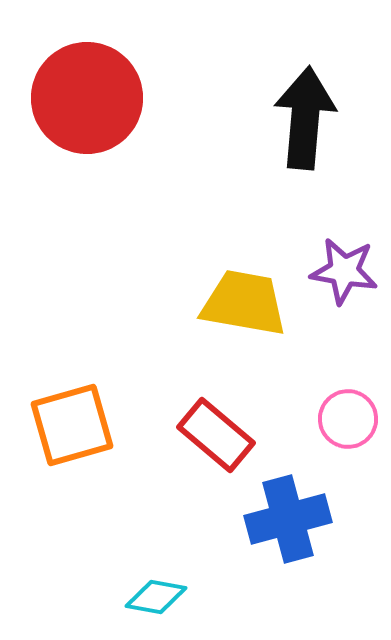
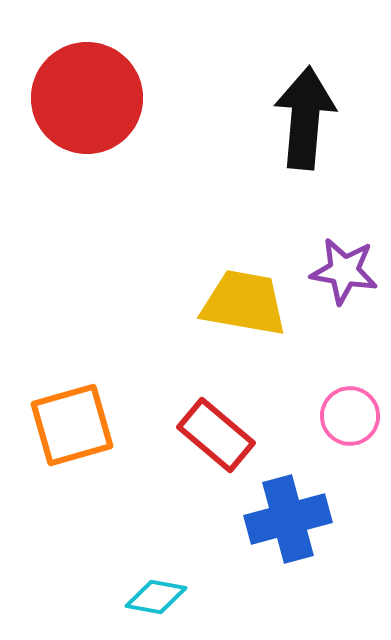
pink circle: moved 2 px right, 3 px up
